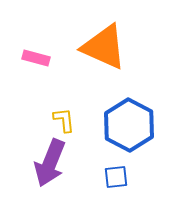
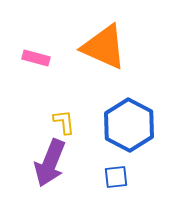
yellow L-shape: moved 2 px down
